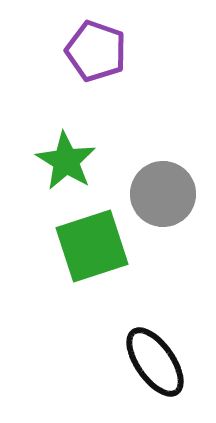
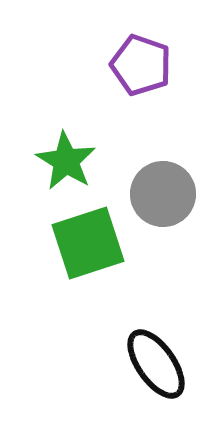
purple pentagon: moved 45 px right, 14 px down
green square: moved 4 px left, 3 px up
black ellipse: moved 1 px right, 2 px down
